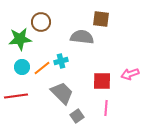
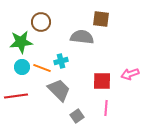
green star: moved 1 px right, 3 px down
orange line: rotated 60 degrees clockwise
gray trapezoid: moved 3 px left, 3 px up
